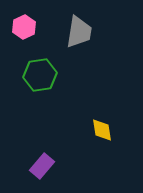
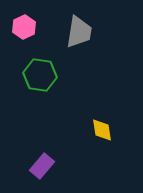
green hexagon: rotated 16 degrees clockwise
